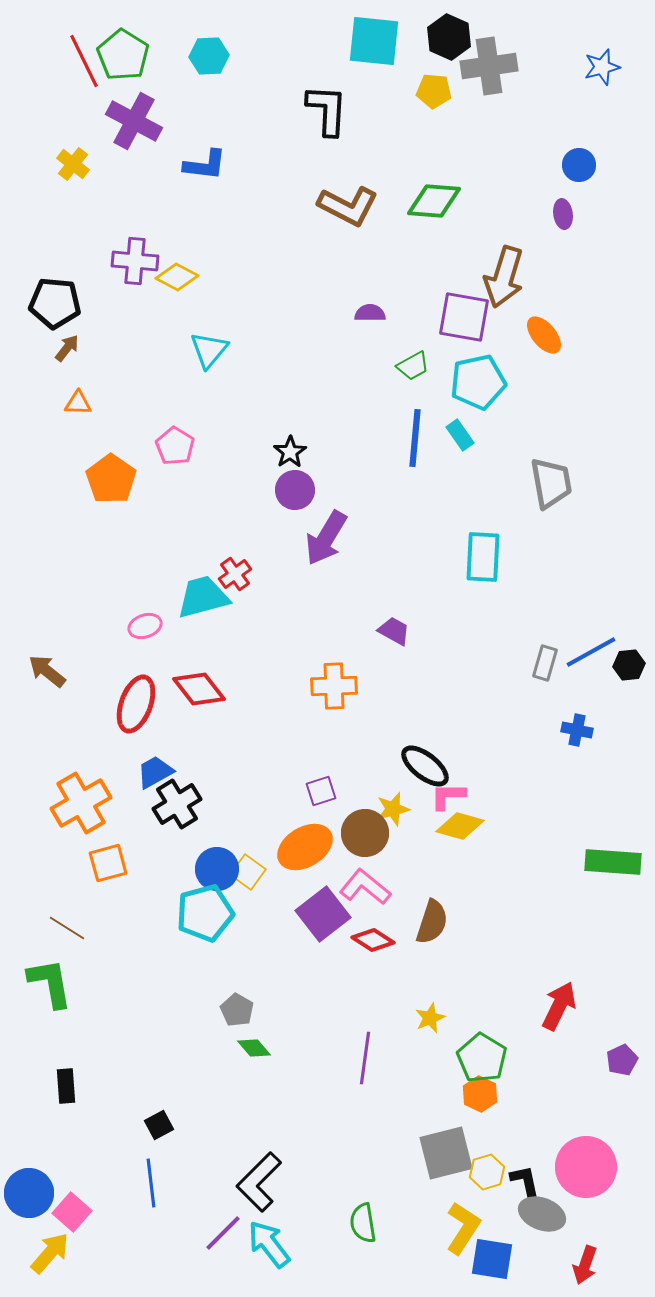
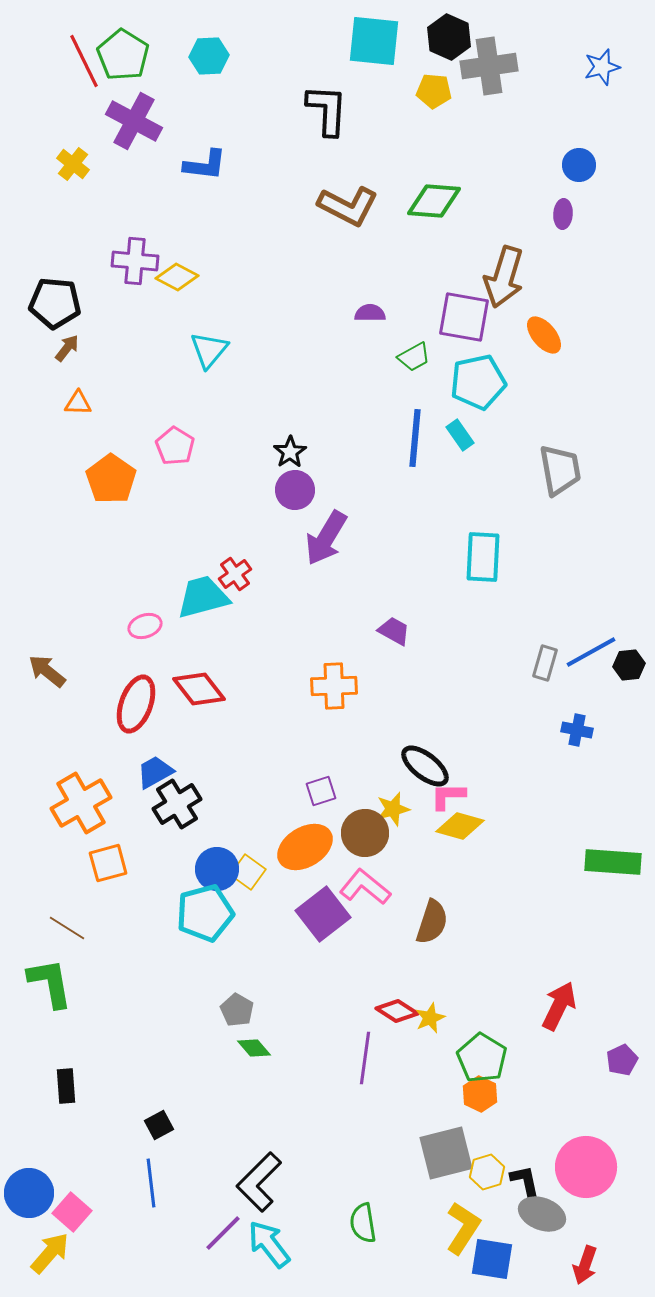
purple ellipse at (563, 214): rotated 12 degrees clockwise
green trapezoid at (413, 366): moved 1 px right, 9 px up
gray trapezoid at (551, 483): moved 9 px right, 13 px up
red diamond at (373, 940): moved 24 px right, 71 px down
